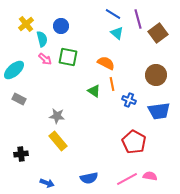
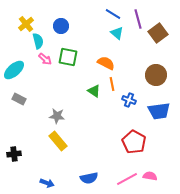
cyan semicircle: moved 4 px left, 2 px down
black cross: moved 7 px left
